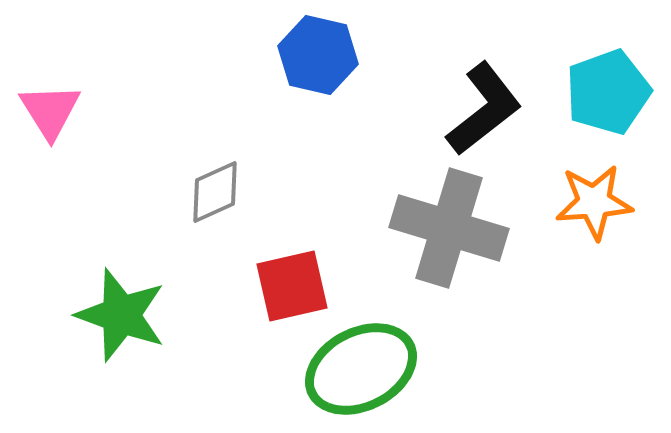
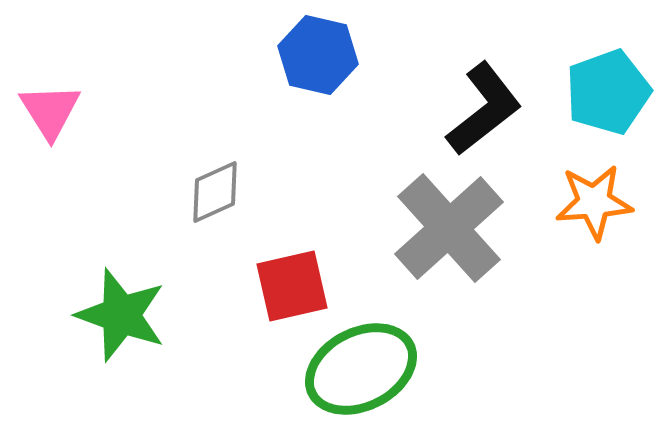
gray cross: rotated 31 degrees clockwise
